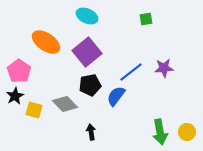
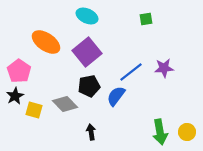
black pentagon: moved 1 px left, 1 px down
